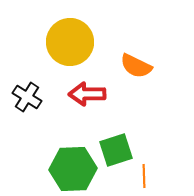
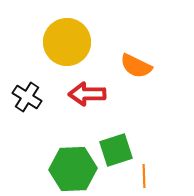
yellow circle: moved 3 px left
